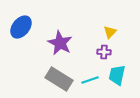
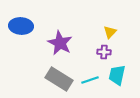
blue ellipse: moved 1 px up; rotated 55 degrees clockwise
